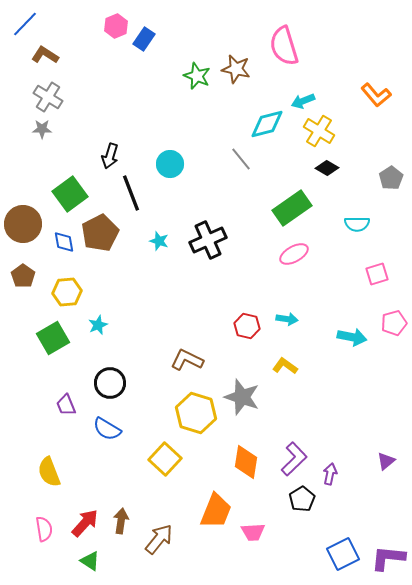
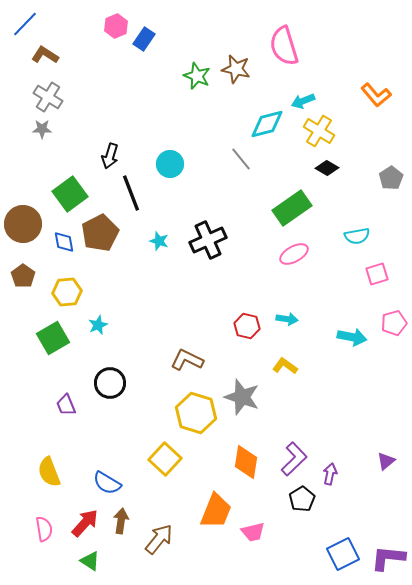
cyan semicircle at (357, 224): moved 12 px down; rotated 10 degrees counterclockwise
blue semicircle at (107, 429): moved 54 px down
pink trapezoid at (253, 532): rotated 10 degrees counterclockwise
